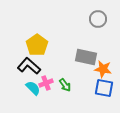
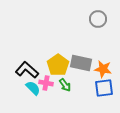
yellow pentagon: moved 21 px right, 20 px down
gray rectangle: moved 5 px left, 6 px down
black L-shape: moved 2 px left, 4 px down
pink cross: rotated 32 degrees clockwise
blue square: rotated 18 degrees counterclockwise
